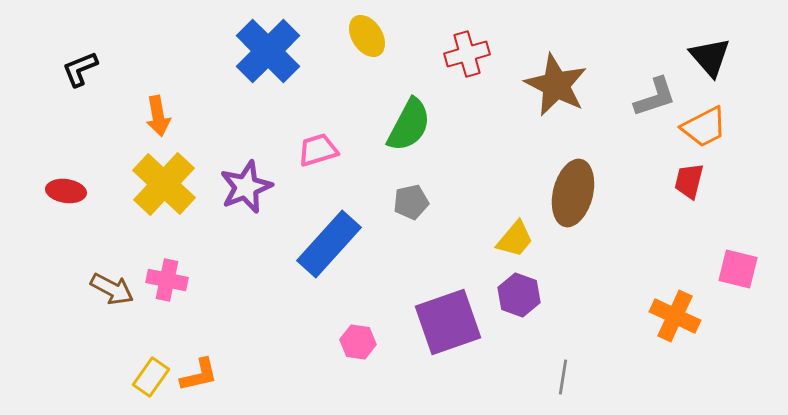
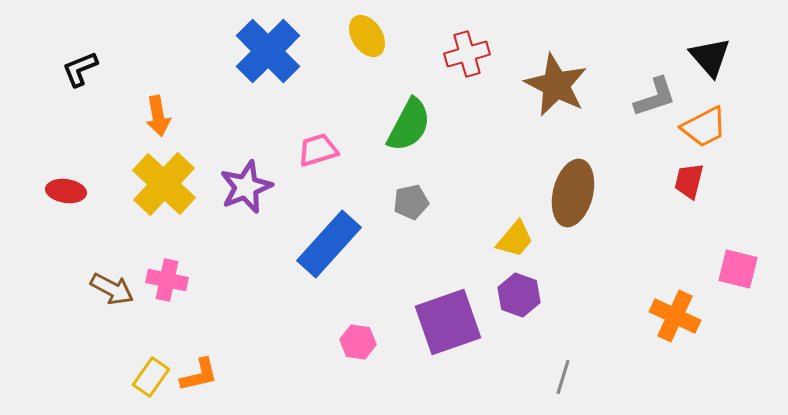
gray line: rotated 8 degrees clockwise
